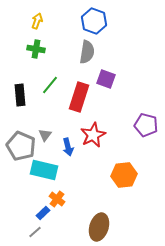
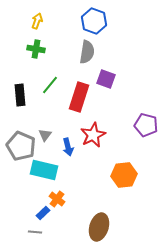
gray line: rotated 48 degrees clockwise
